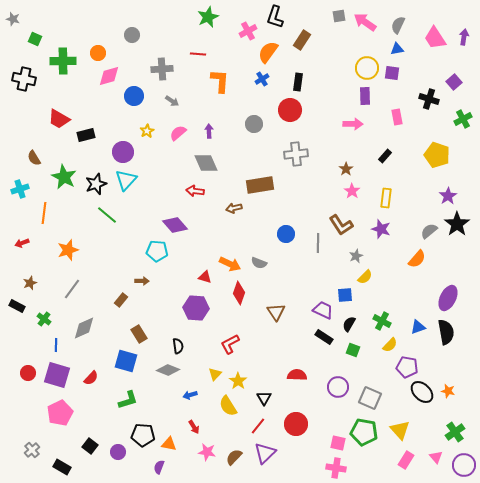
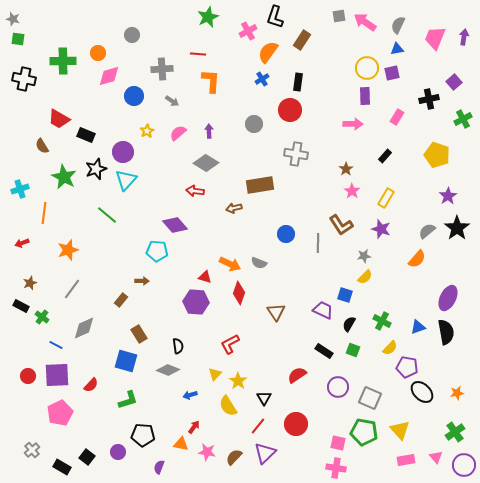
pink trapezoid at (435, 38): rotated 55 degrees clockwise
green square at (35, 39): moved 17 px left; rotated 16 degrees counterclockwise
purple square at (392, 73): rotated 21 degrees counterclockwise
orange L-shape at (220, 81): moved 9 px left
black cross at (429, 99): rotated 30 degrees counterclockwise
pink rectangle at (397, 117): rotated 42 degrees clockwise
black rectangle at (86, 135): rotated 36 degrees clockwise
gray cross at (296, 154): rotated 15 degrees clockwise
brown semicircle at (34, 158): moved 8 px right, 12 px up
gray diamond at (206, 163): rotated 35 degrees counterclockwise
black star at (96, 184): moved 15 px up
yellow rectangle at (386, 198): rotated 24 degrees clockwise
black star at (457, 224): moved 4 px down
gray semicircle at (429, 231): moved 2 px left
gray star at (356, 256): moved 8 px right; rotated 16 degrees clockwise
blue square at (345, 295): rotated 21 degrees clockwise
black rectangle at (17, 306): moved 4 px right
purple hexagon at (196, 308): moved 6 px up
green cross at (44, 319): moved 2 px left, 2 px up
black rectangle at (324, 337): moved 14 px down
blue line at (56, 345): rotated 64 degrees counterclockwise
yellow semicircle at (390, 345): moved 3 px down
red circle at (28, 373): moved 3 px down
purple square at (57, 375): rotated 20 degrees counterclockwise
red semicircle at (297, 375): rotated 36 degrees counterclockwise
red semicircle at (91, 378): moved 7 px down
orange star at (448, 391): moved 9 px right, 2 px down; rotated 24 degrees counterclockwise
red arrow at (194, 427): rotated 112 degrees counterclockwise
orange triangle at (169, 444): moved 12 px right
black square at (90, 446): moved 3 px left, 11 px down
pink rectangle at (406, 460): rotated 48 degrees clockwise
